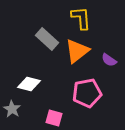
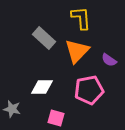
gray rectangle: moved 3 px left, 1 px up
orange triangle: rotated 8 degrees counterclockwise
white diamond: moved 13 px right, 3 px down; rotated 15 degrees counterclockwise
pink pentagon: moved 2 px right, 3 px up
gray star: rotated 18 degrees counterclockwise
pink square: moved 2 px right
